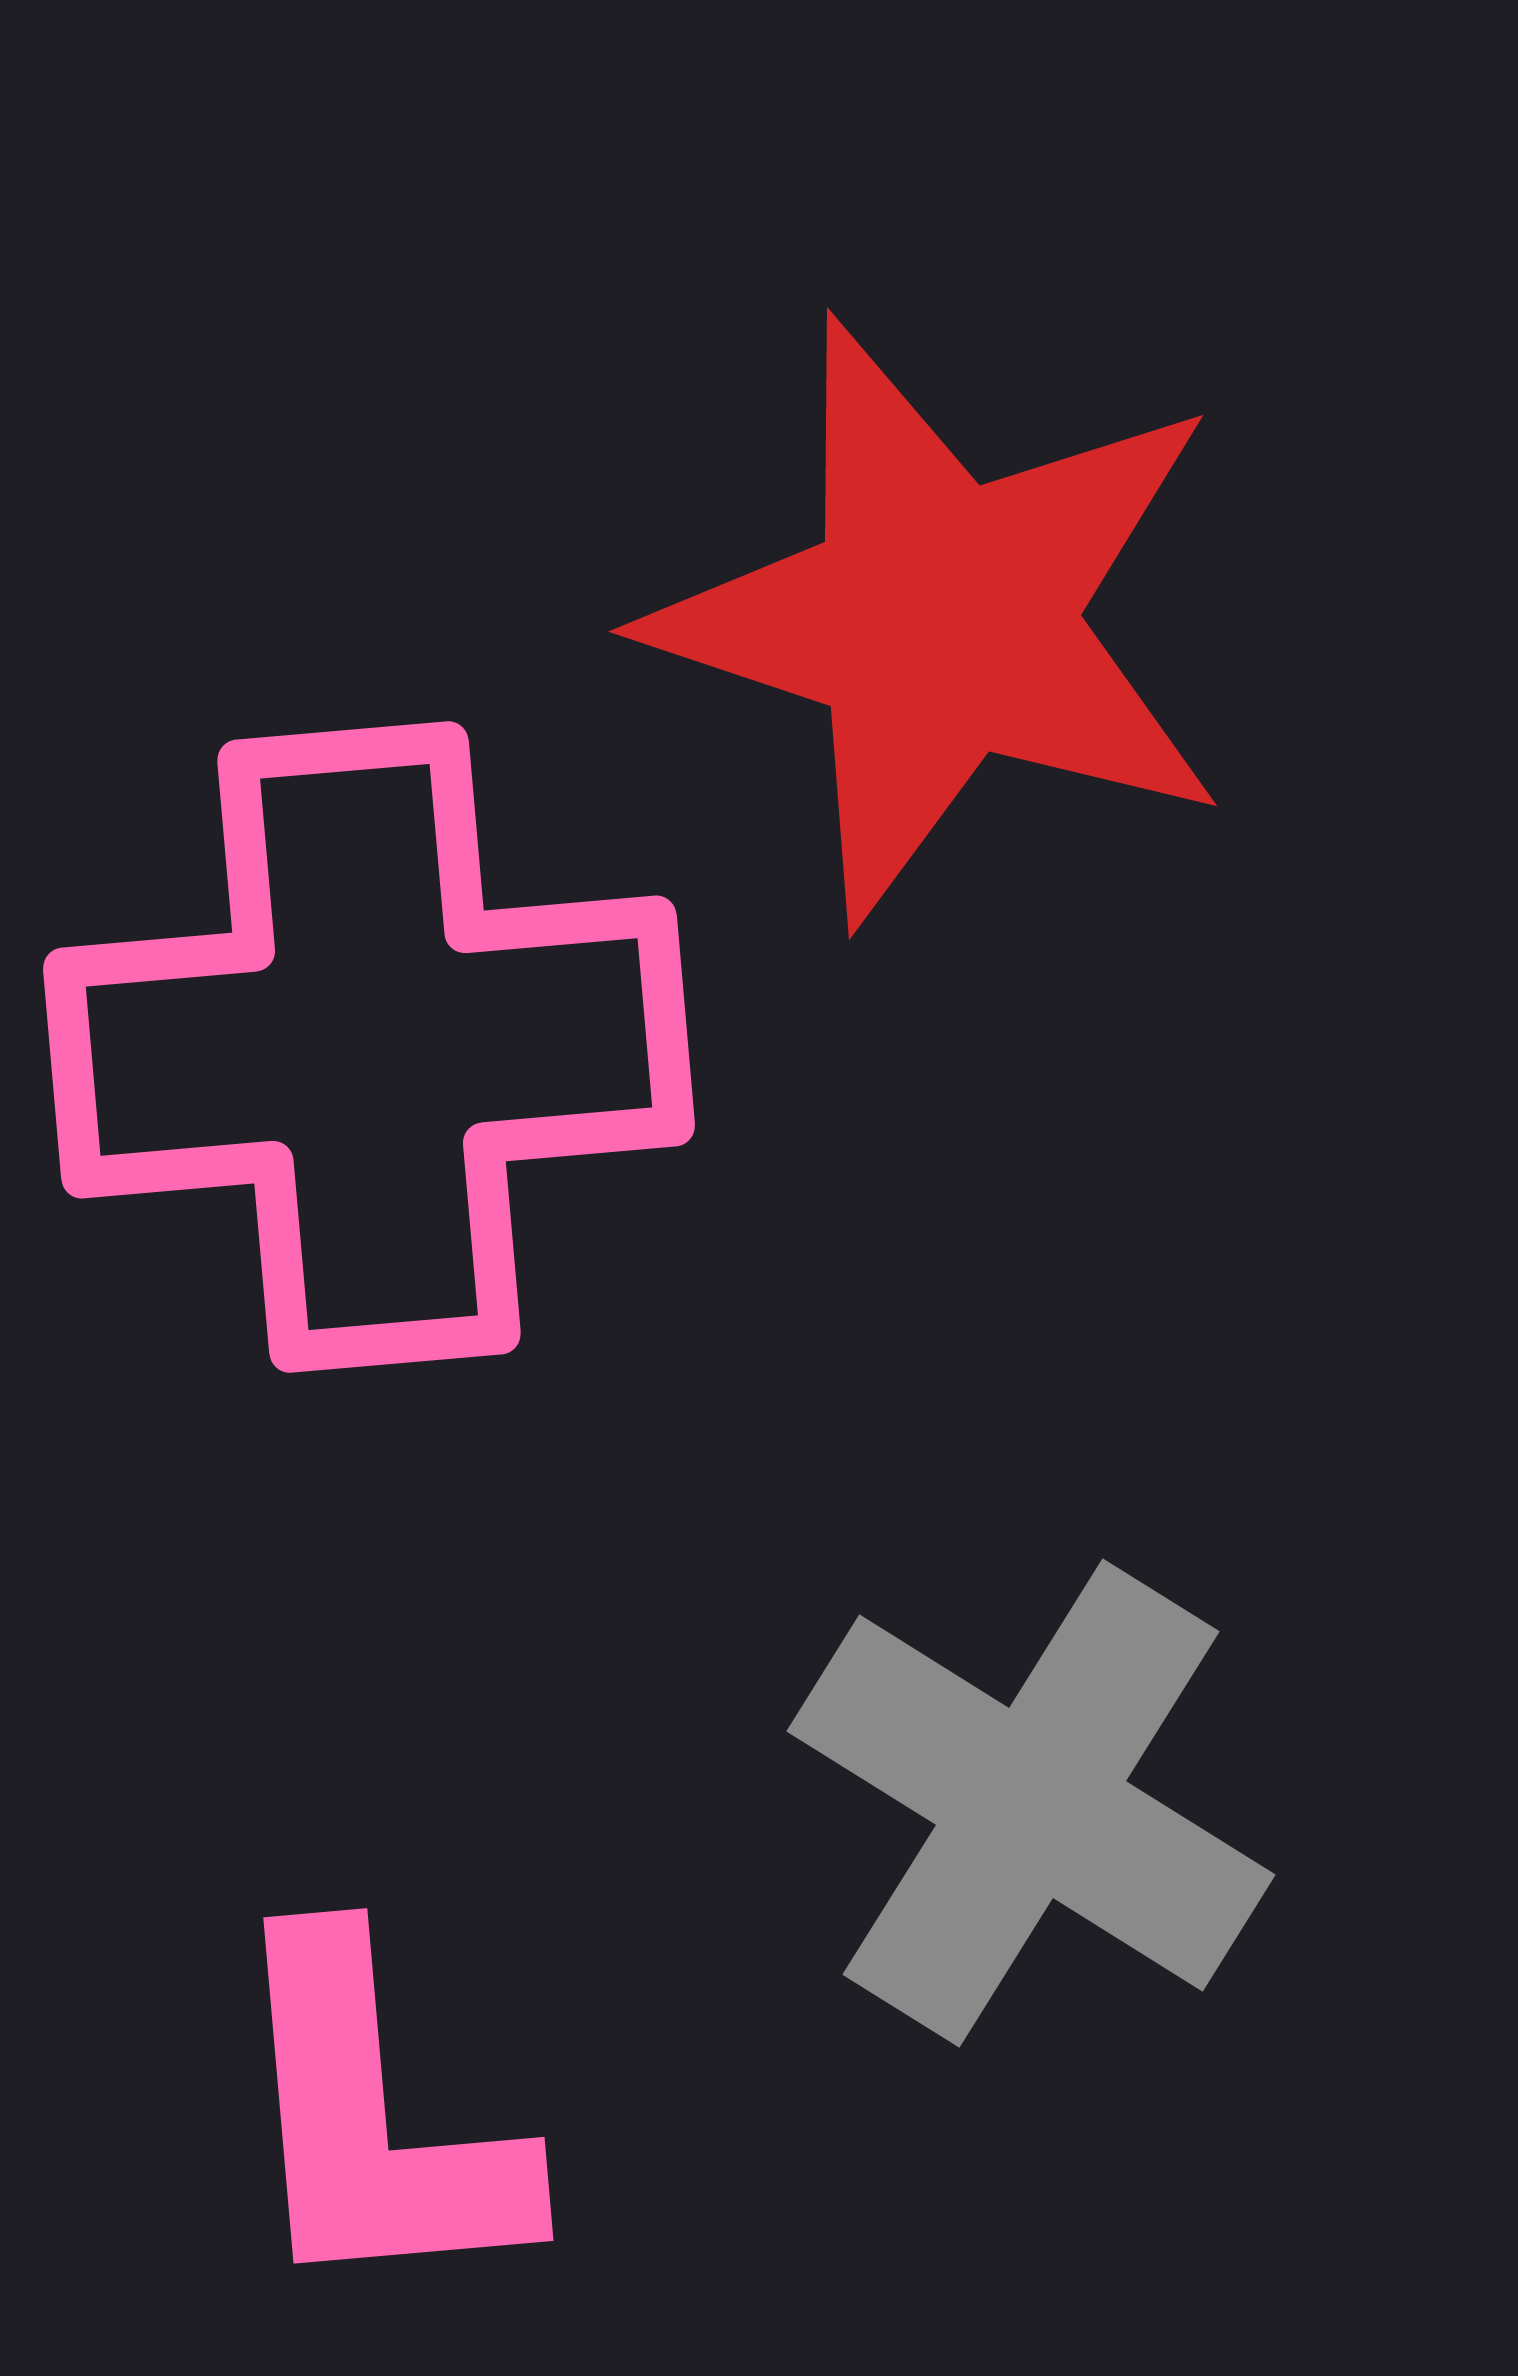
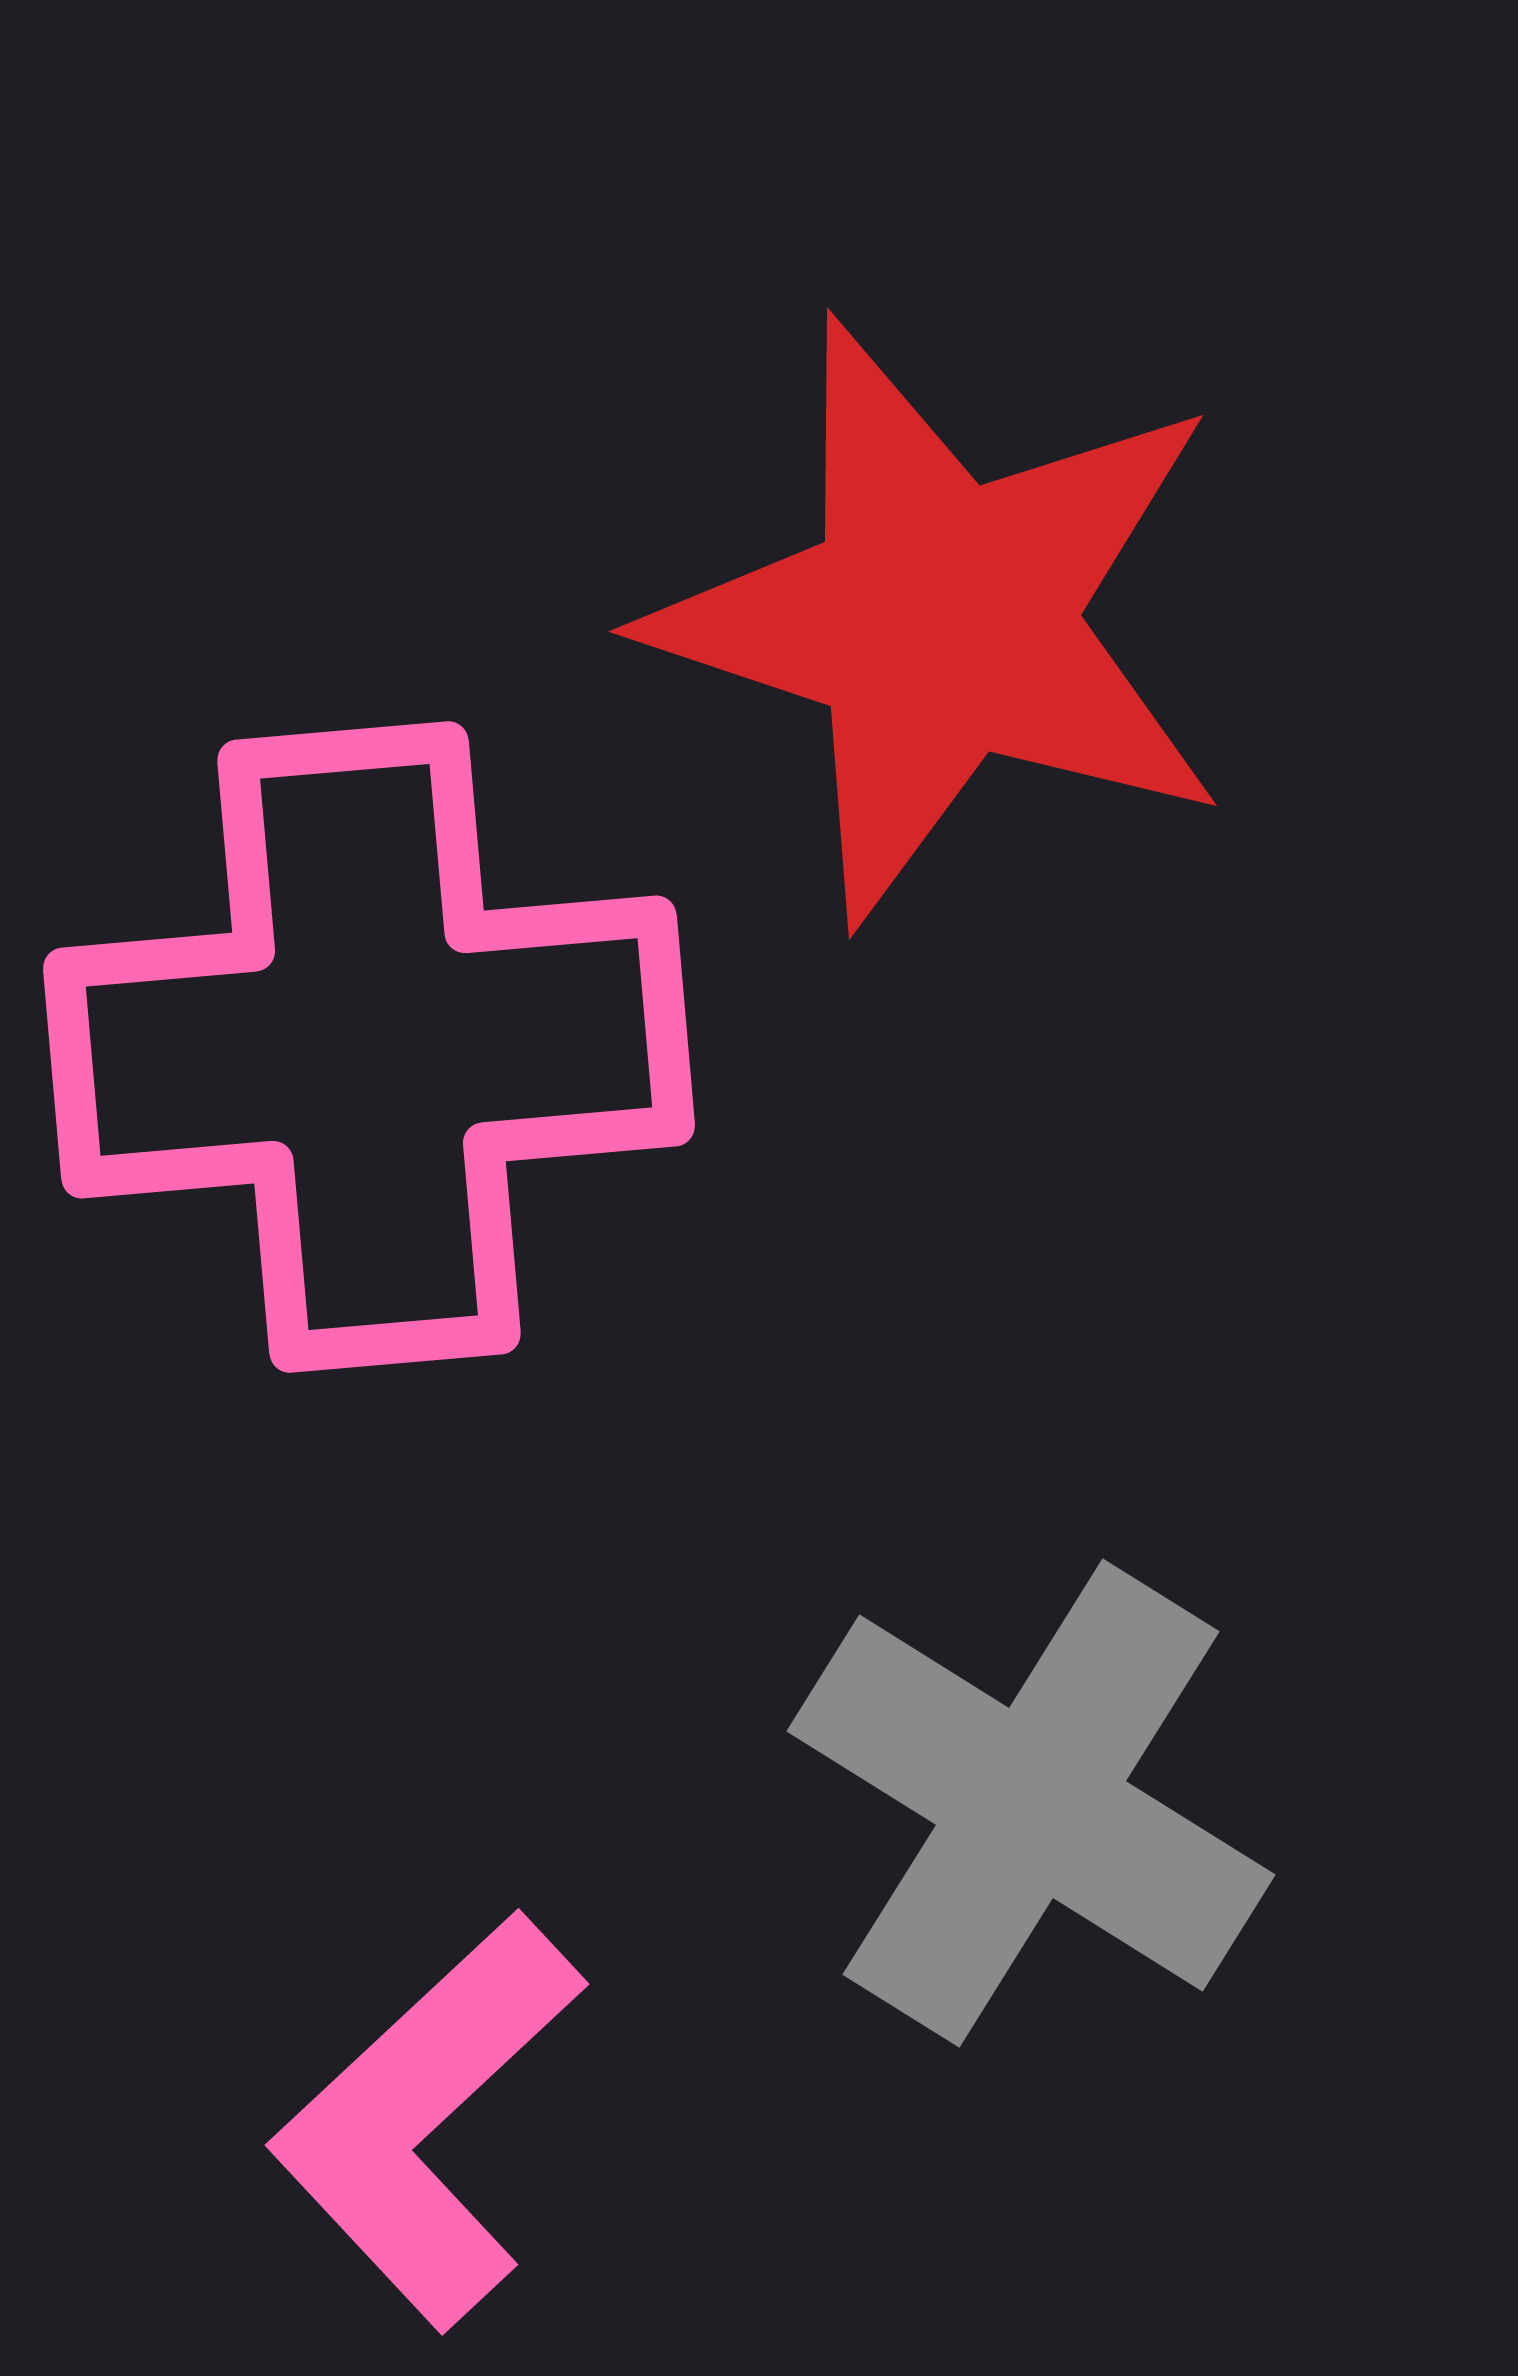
pink L-shape: moved 53 px right; rotated 52 degrees clockwise
